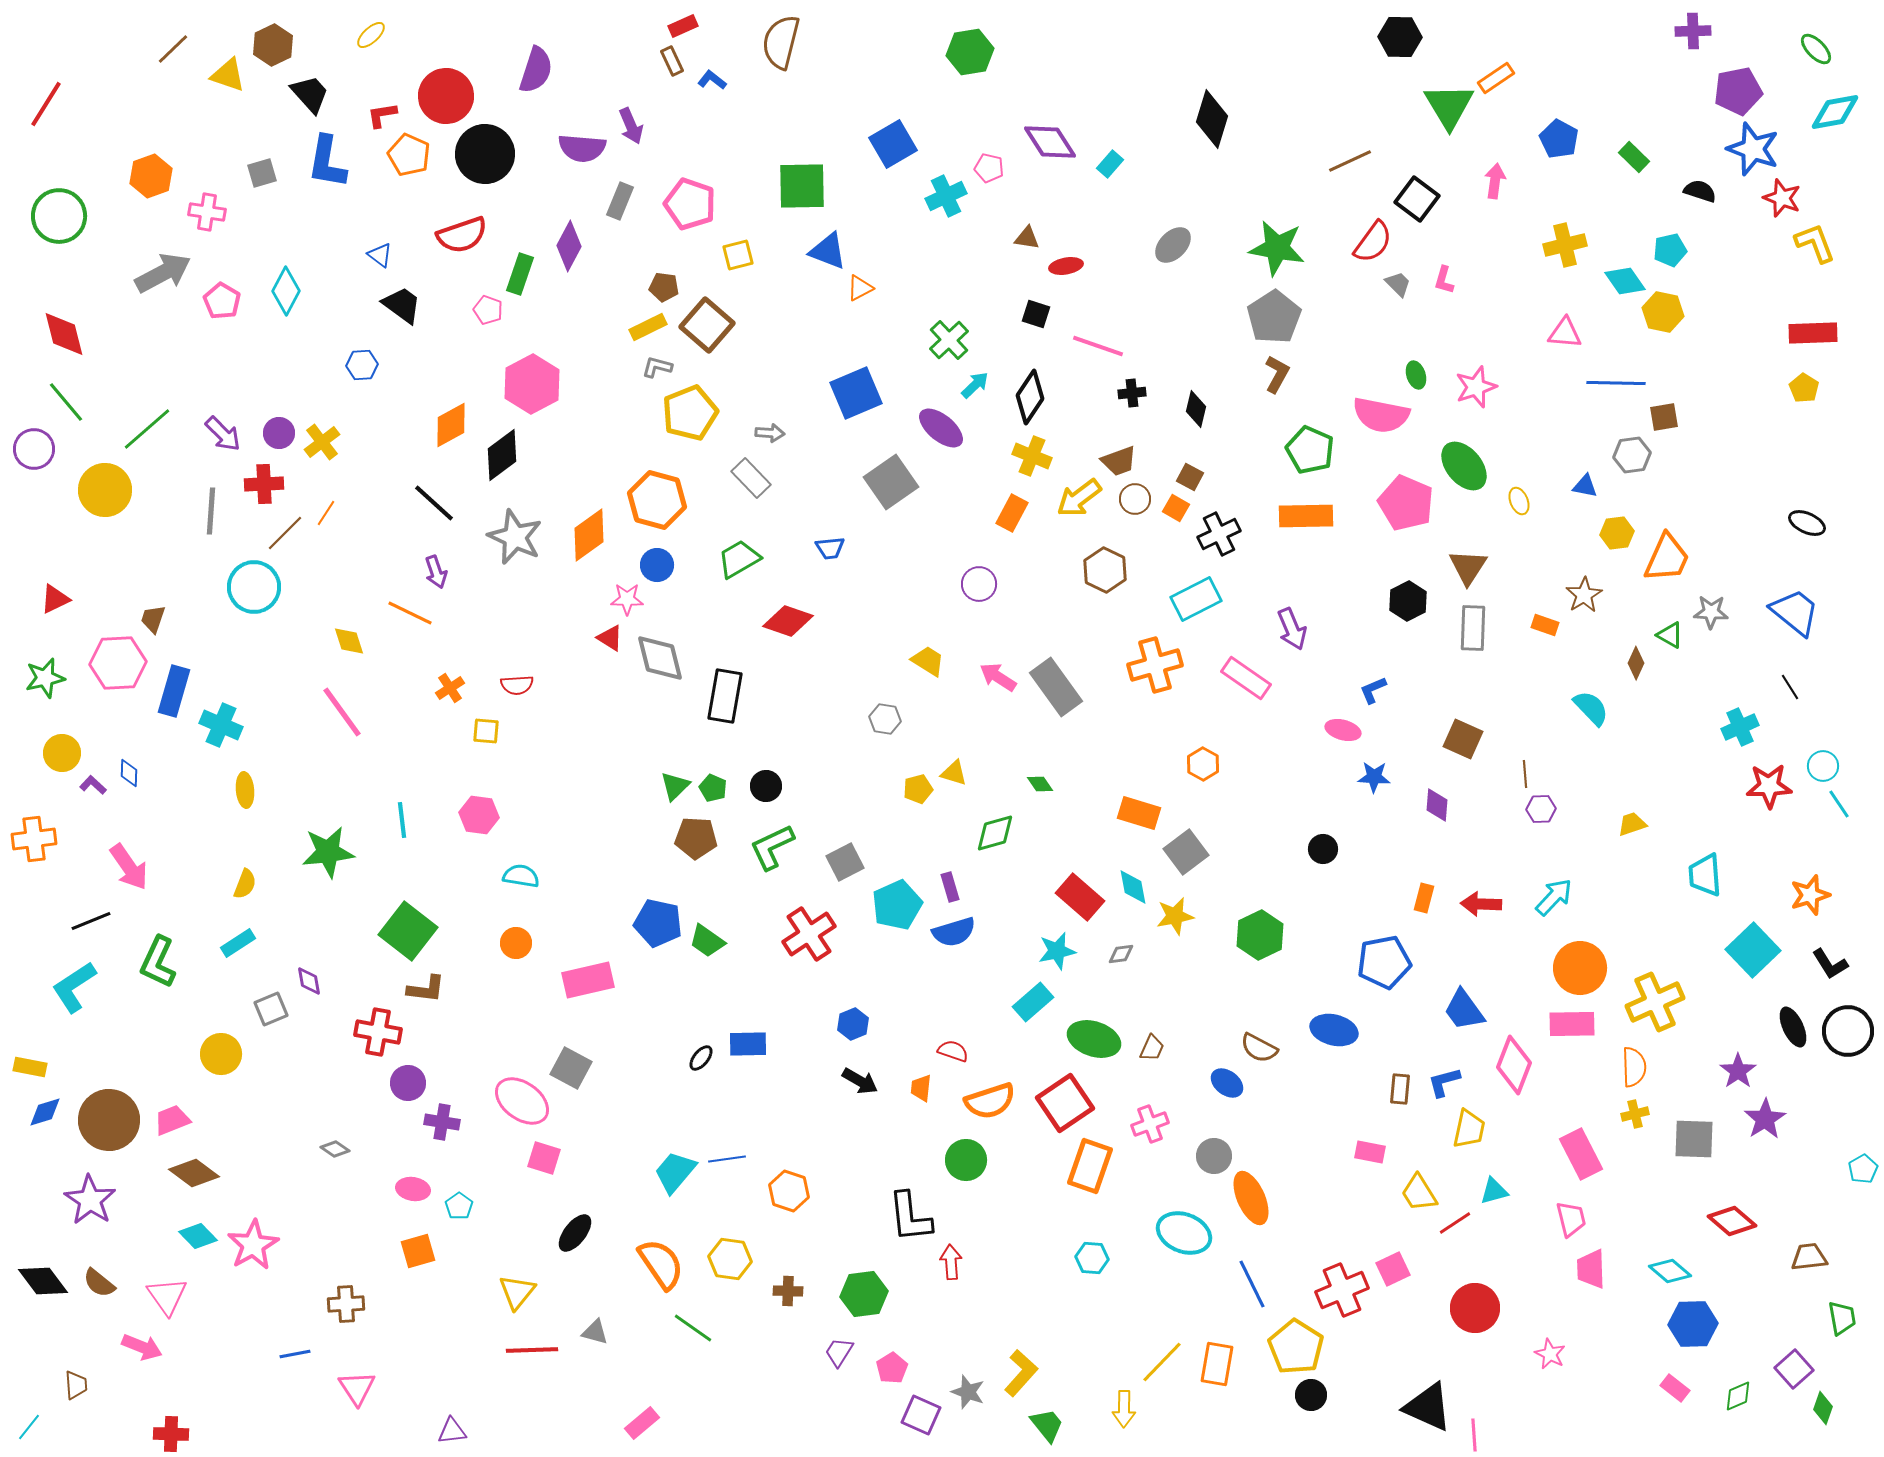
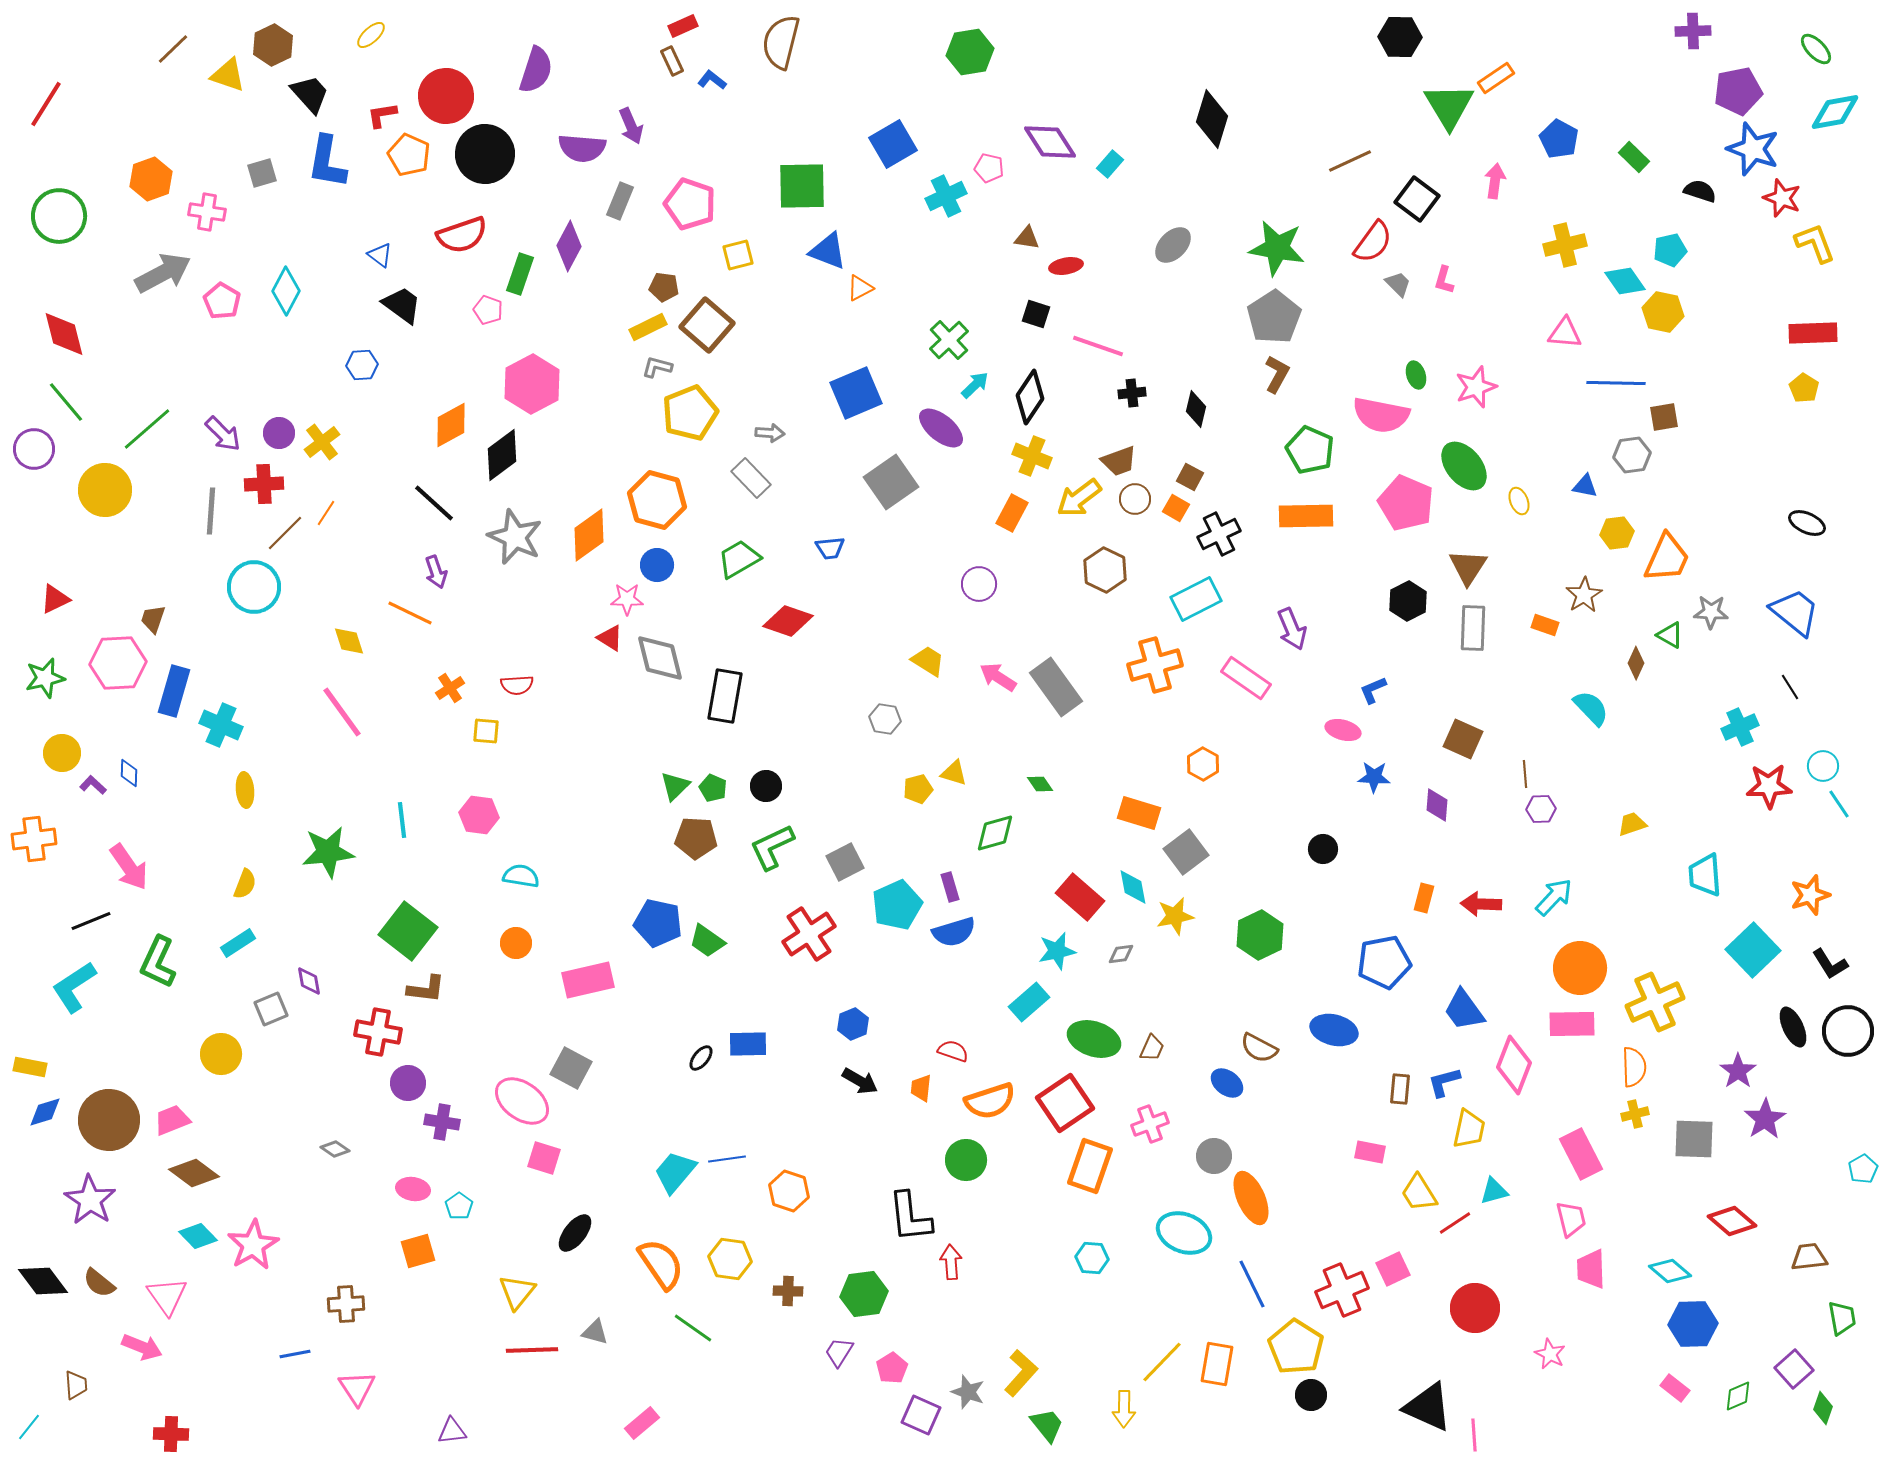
orange hexagon at (151, 176): moved 3 px down
cyan rectangle at (1033, 1002): moved 4 px left
